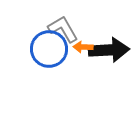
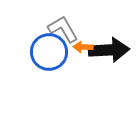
blue circle: moved 3 px down
